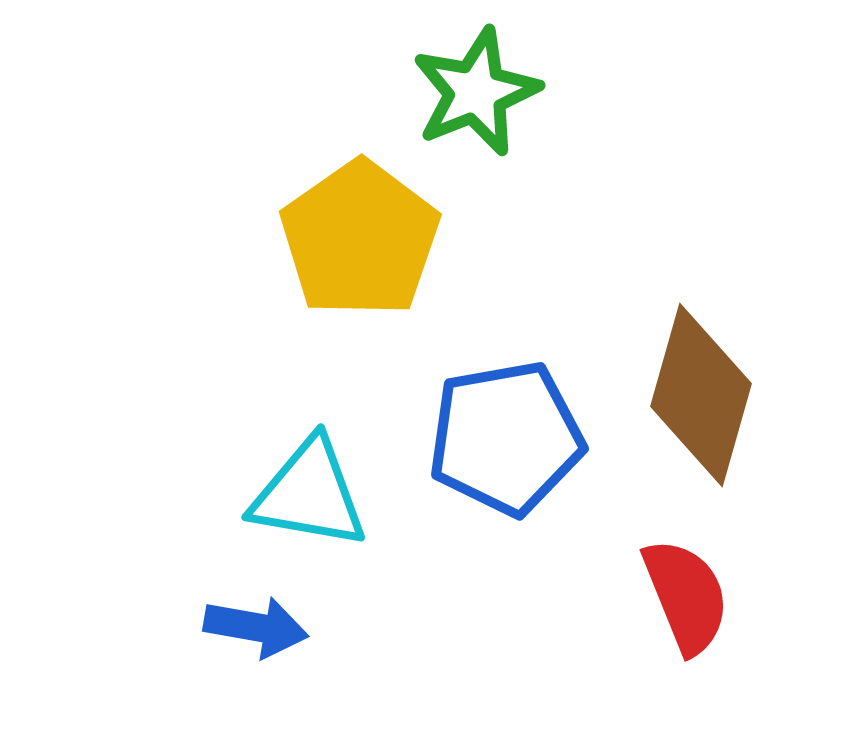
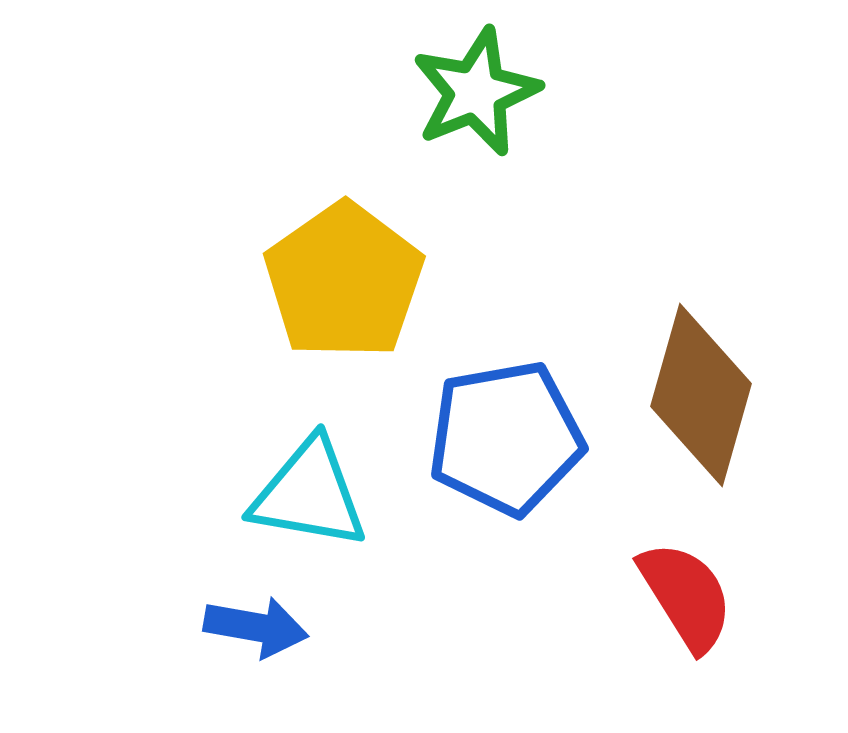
yellow pentagon: moved 16 px left, 42 px down
red semicircle: rotated 10 degrees counterclockwise
